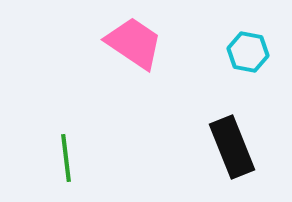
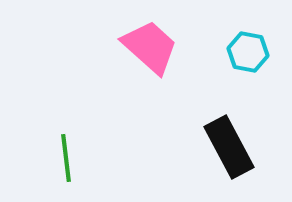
pink trapezoid: moved 16 px right, 4 px down; rotated 8 degrees clockwise
black rectangle: moved 3 px left; rotated 6 degrees counterclockwise
